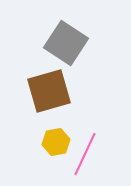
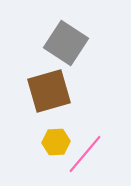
yellow hexagon: rotated 8 degrees clockwise
pink line: rotated 15 degrees clockwise
